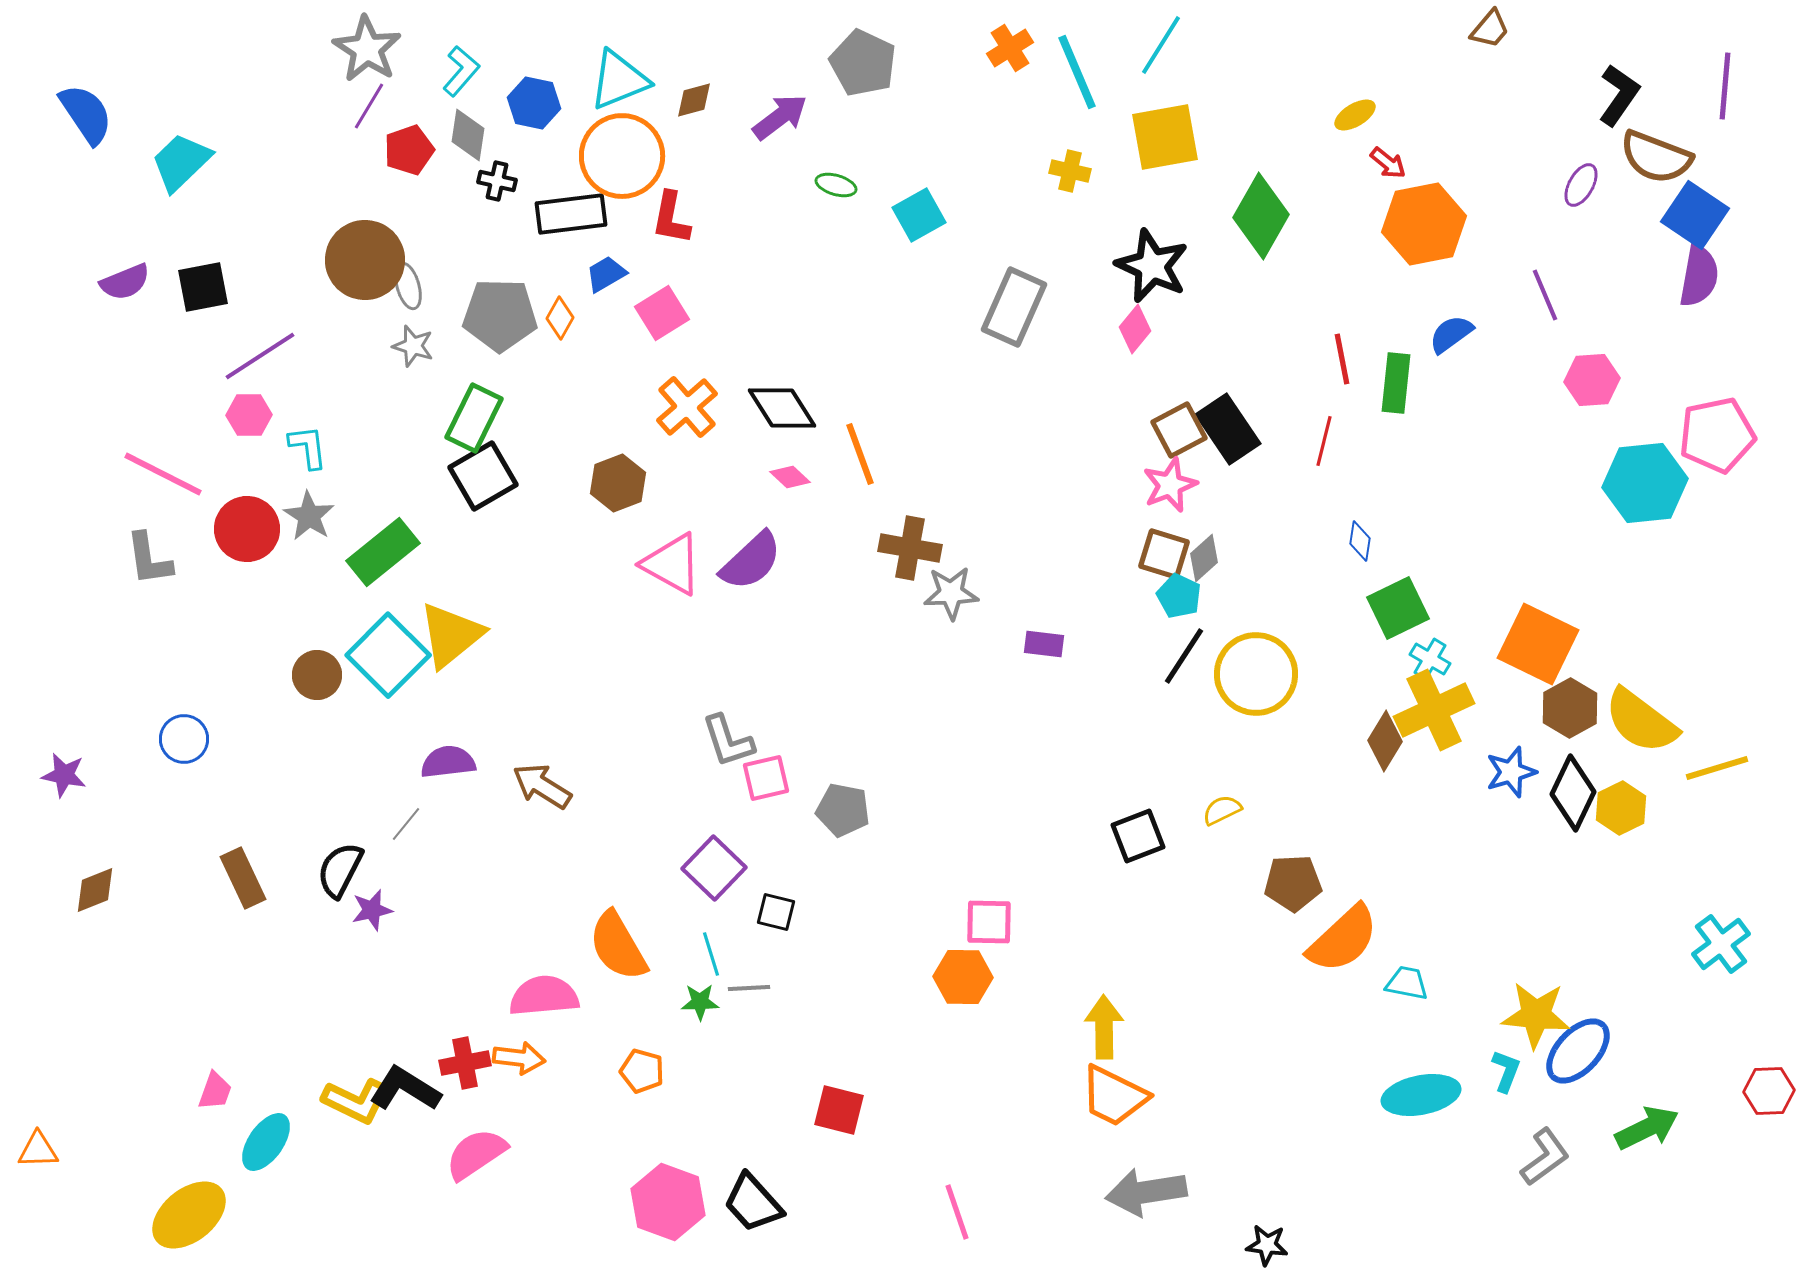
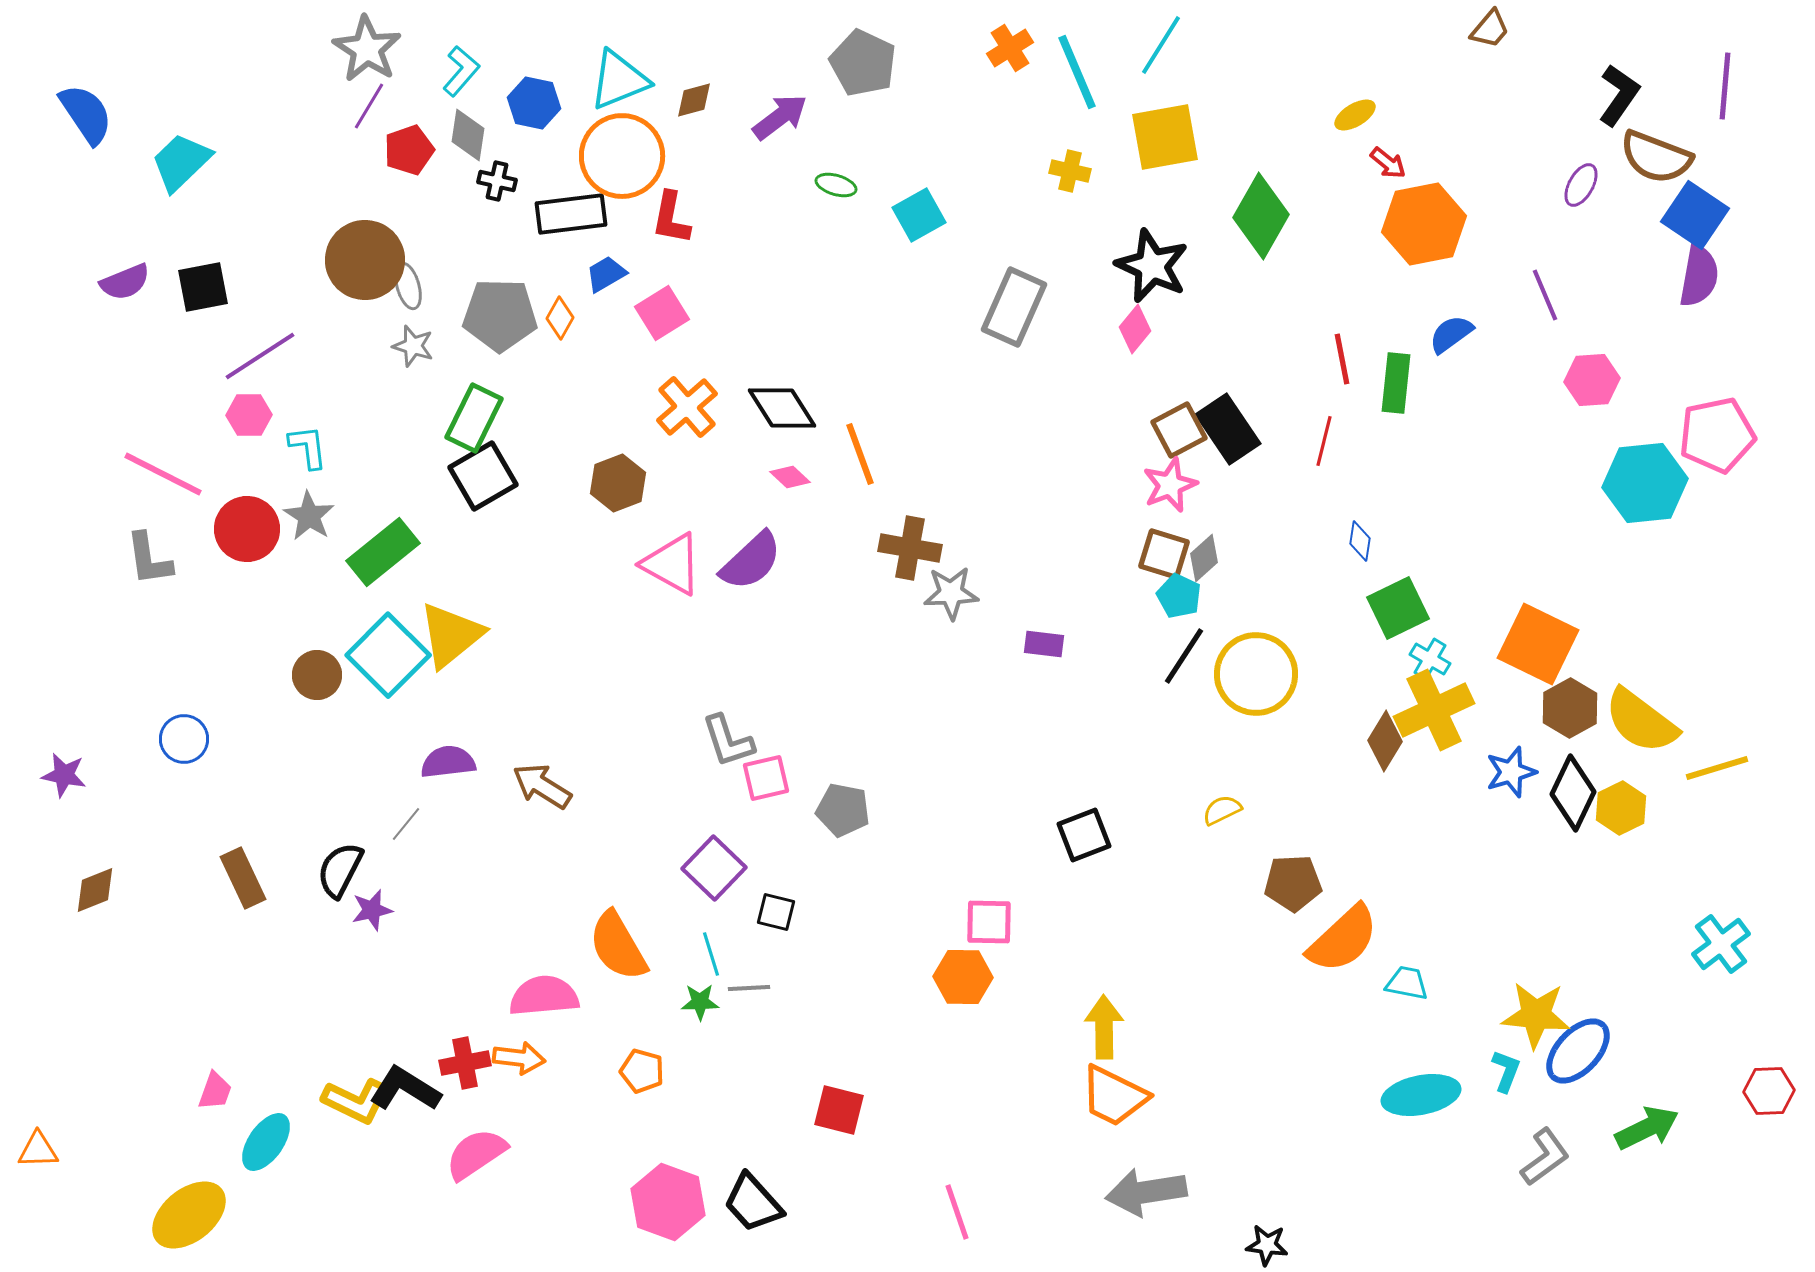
black square at (1138, 836): moved 54 px left, 1 px up
